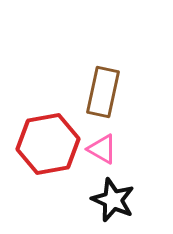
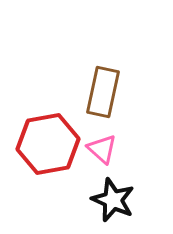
pink triangle: rotated 12 degrees clockwise
